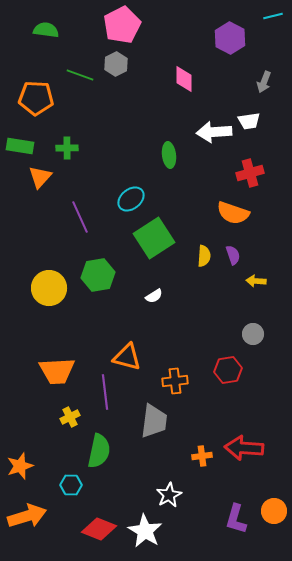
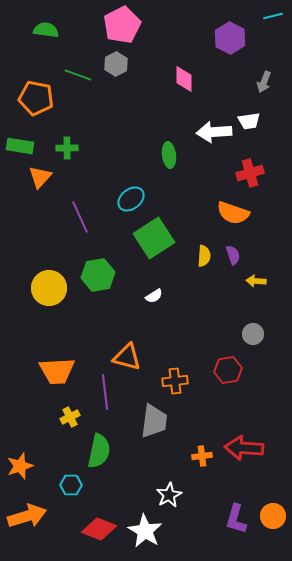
green line at (80, 75): moved 2 px left
orange pentagon at (36, 98): rotated 8 degrees clockwise
orange circle at (274, 511): moved 1 px left, 5 px down
